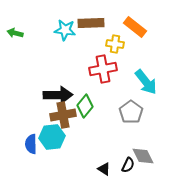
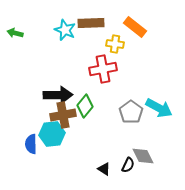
cyan star: rotated 15 degrees clockwise
cyan arrow: moved 13 px right, 26 px down; rotated 24 degrees counterclockwise
cyan hexagon: moved 3 px up
